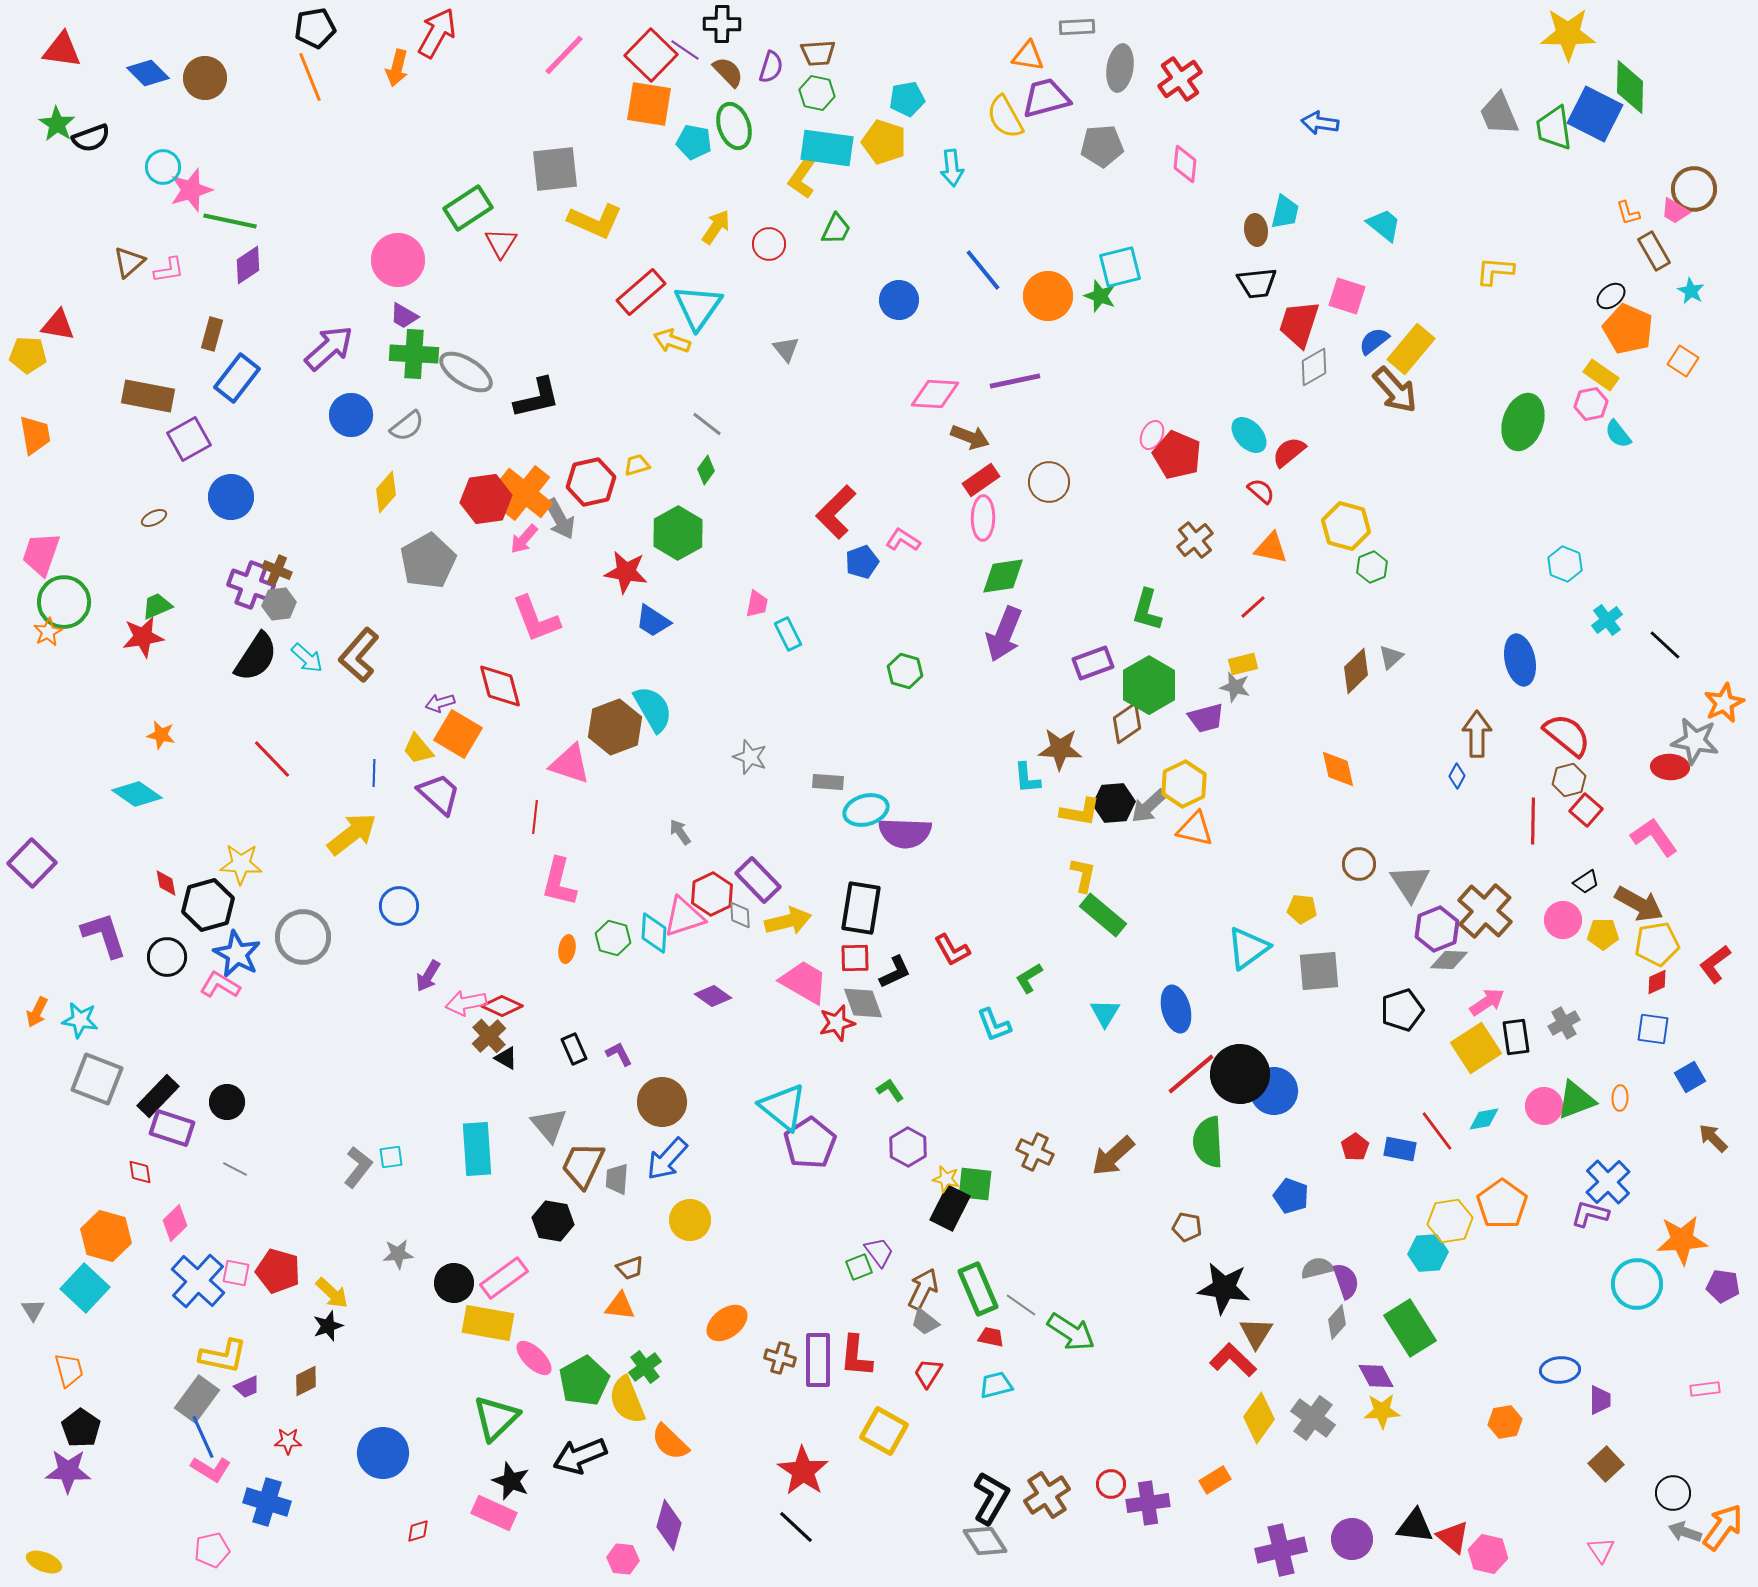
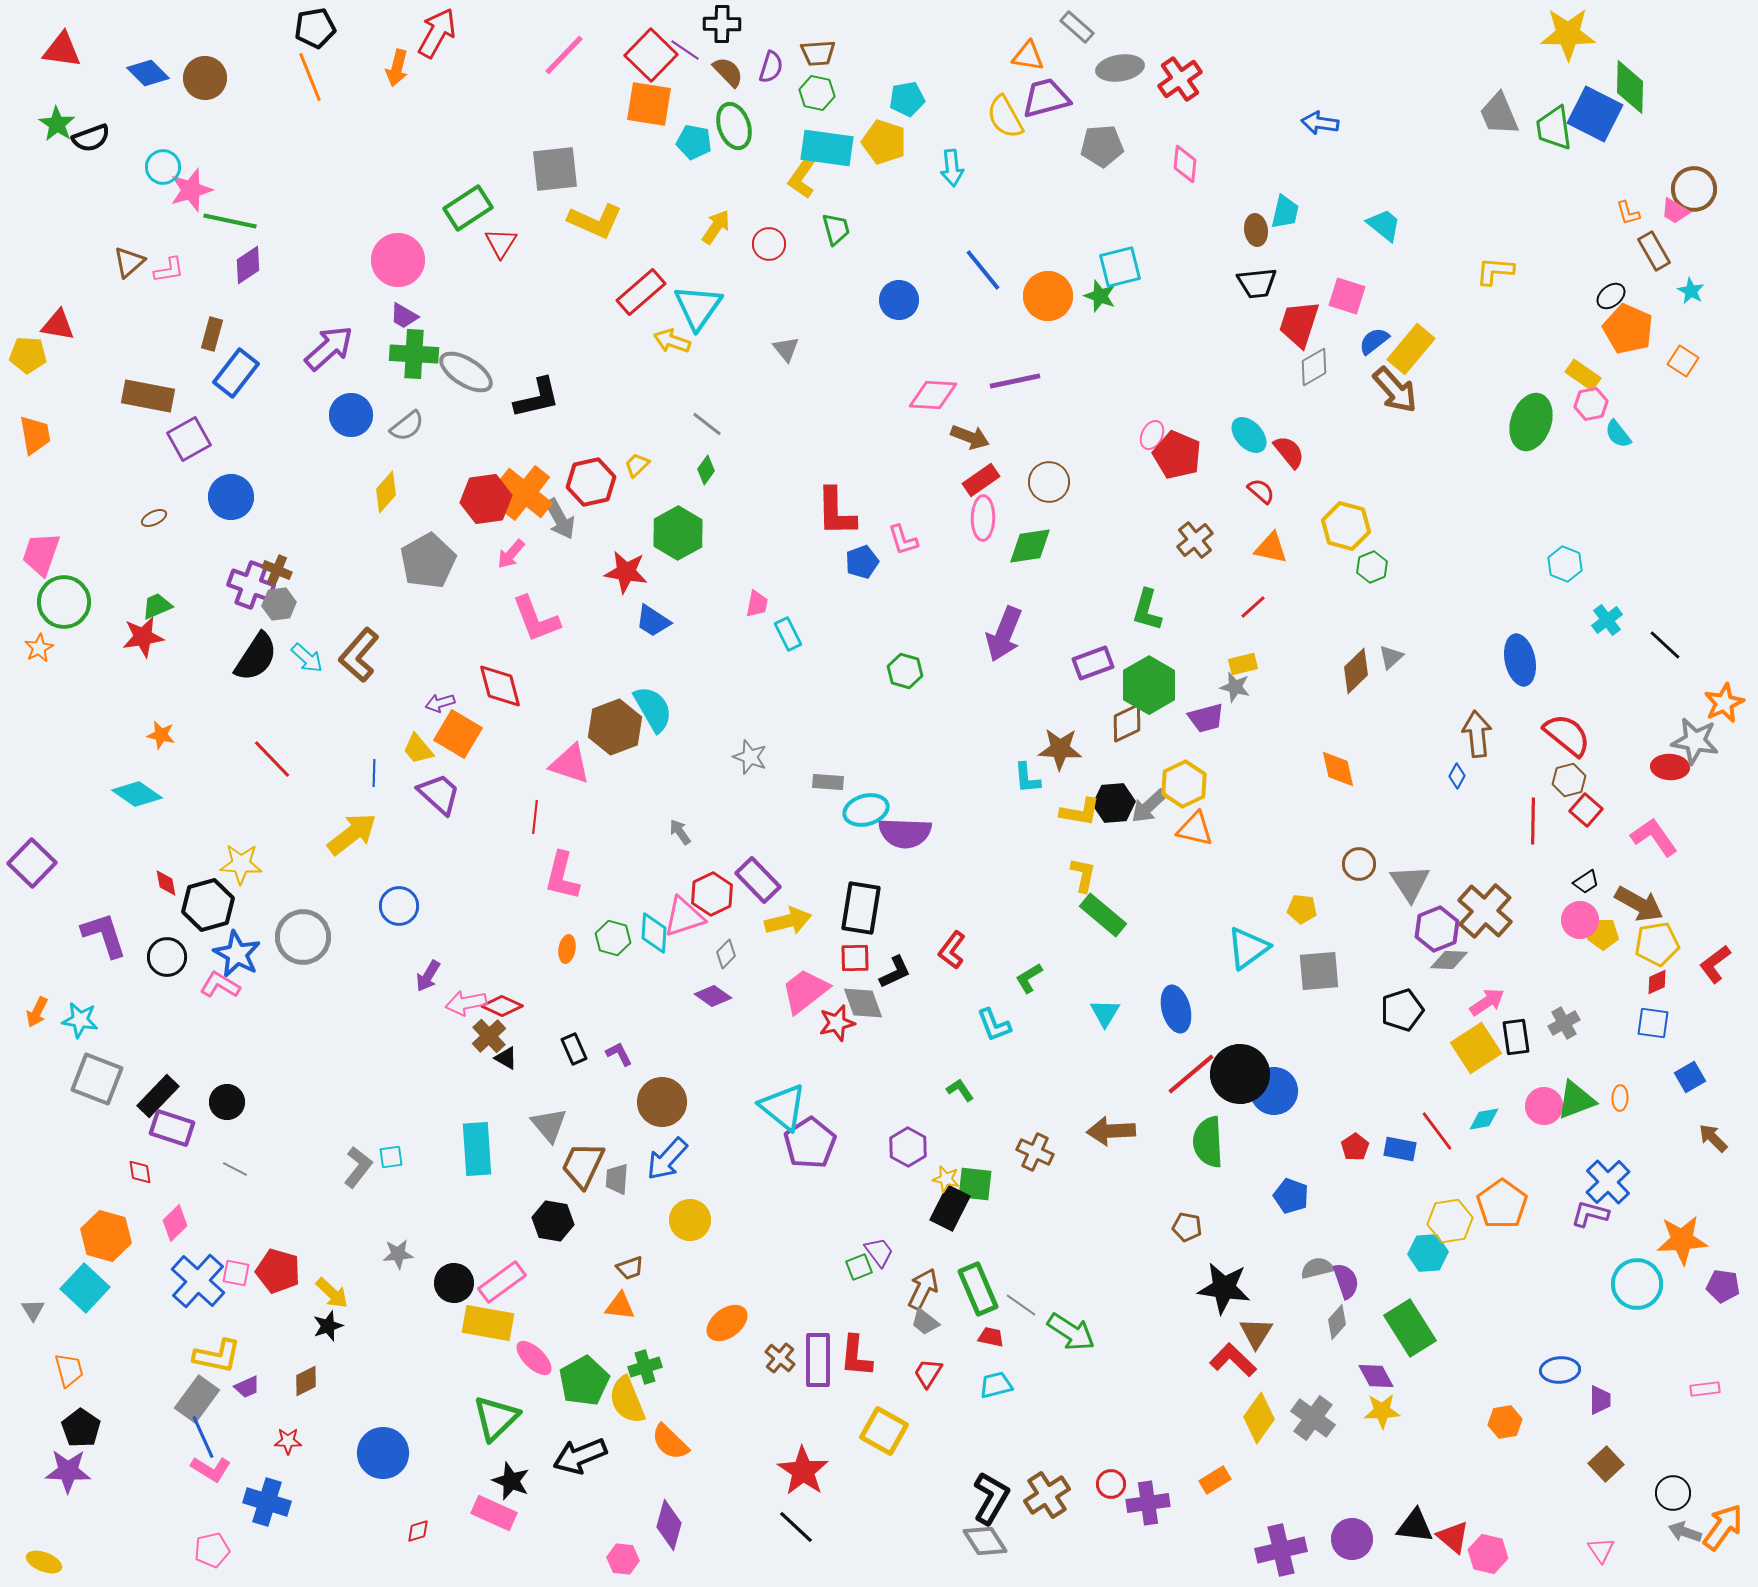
gray rectangle at (1077, 27): rotated 44 degrees clockwise
gray ellipse at (1120, 68): rotated 72 degrees clockwise
green trapezoid at (836, 229): rotated 40 degrees counterclockwise
yellow rectangle at (1601, 375): moved 18 px left
blue rectangle at (237, 378): moved 1 px left, 5 px up
pink diamond at (935, 394): moved 2 px left, 1 px down
green ellipse at (1523, 422): moved 8 px right
red semicircle at (1289, 452): rotated 90 degrees clockwise
yellow trapezoid at (637, 465): rotated 28 degrees counterclockwise
red L-shape at (836, 512): rotated 46 degrees counterclockwise
pink arrow at (524, 539): moved 13 px left, 15 px down
pink L-shape at (903, 540): rotated 140 degrees counterclockwise
green diamond at (1003, 576): moved 27 px right, 30 px up
orange star at (48, 632): moved 9 px left, 16 px down
brown diamond at (1127, 723): rotated 9 degrees clockwise
brown arrow at (1477, 734): rotated 6 degrees counterclockwise
pink L-shape at (559, 882): moved 3 px right, 6 px up
gray diamond at (740, 915): moved 14 px left, 39 px down; rotated 48 degrees clockwise
pink circle at (1563, 920): moved 17 px right
red L-shape at (952, 950): rotated 66 degrees clockwise
pink trapezoid at (804, 982): moved 1 px right, 9 px down; rotated 68 degrees counterclockwise
blue square at (1653, 1029): moved 6 px up
green L-shape at (890, 1090): moved 70 px right
brown arrow at (1113, 1156): moved 2 px left, 25 px up; rotated 39 degrees clockwise
pink rectangle at (504, 1278): moved 2 px left, 4 px down
yellow L-shape at (223, 1356): moved 6 px left
brown cross at (780, 1358): rotated 24 degrees clockwise
green cross at (645, 1367): rotated 20 degrees clockwise
